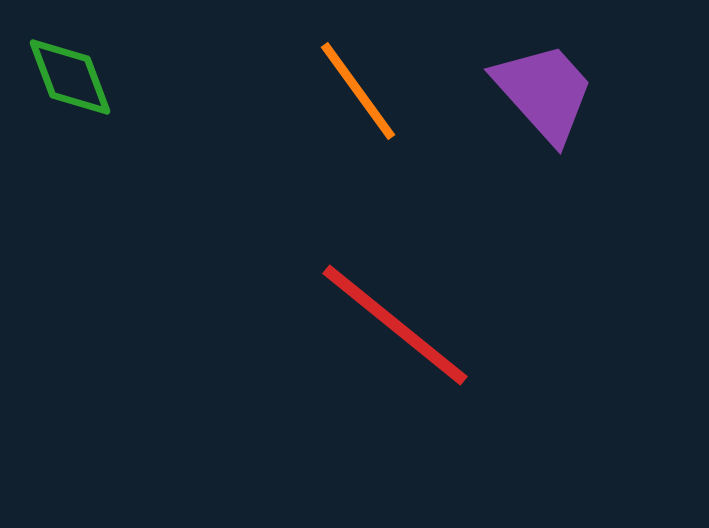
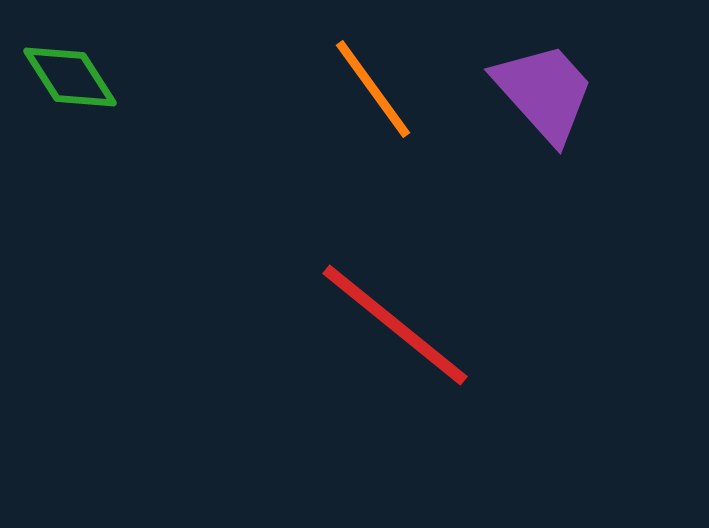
green diamond: rotated 12 degrees counterclockwise
orange line: moved 15 px right, 2 px up
